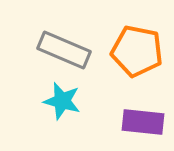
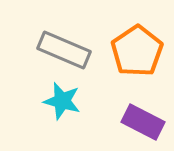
orange pentagon: rotated 27 degrees clockwise
purple rectangle: rotated 21 degrees clockwise
